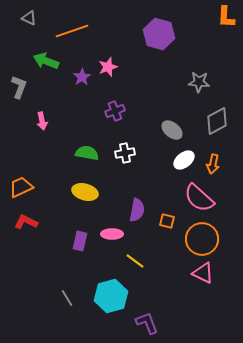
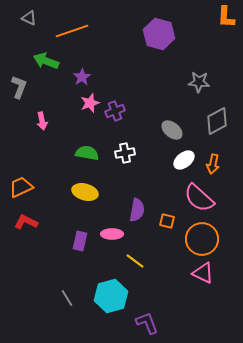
pink star: moved 18 px left, 36 px down
